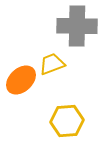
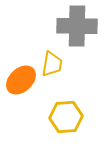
yellow trapezoid: rotated 120 degrees clockwise
yellow hexagon: moved 1 px left, 4 px up
